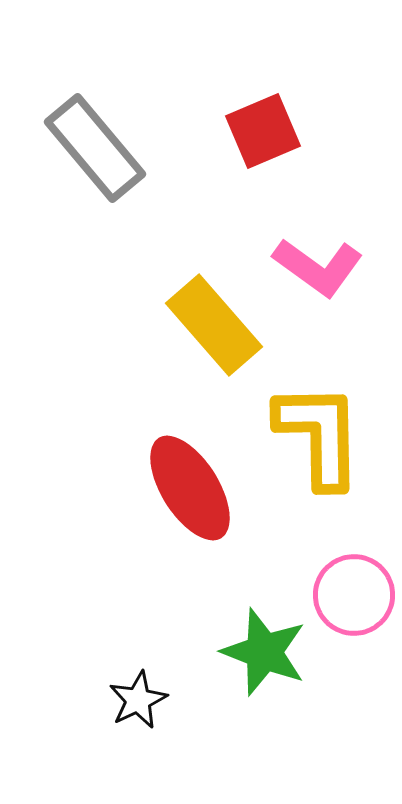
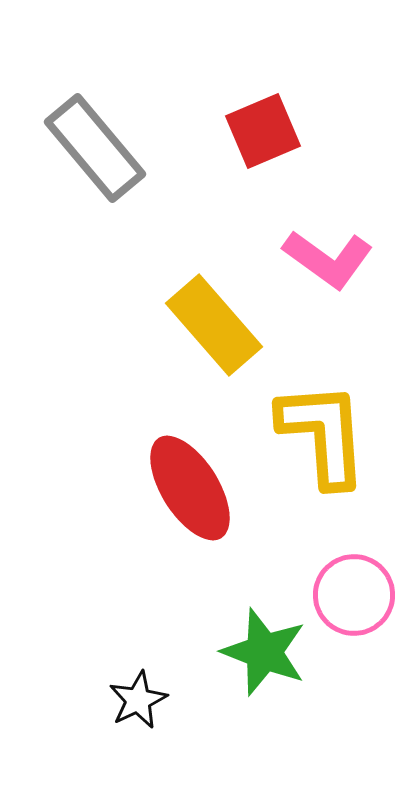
pink L-shape: moved 10 px right, 8 px up
yellow L-shape: moved 4 px right, 1 px up; rotated 3 degrees counterclockwise
